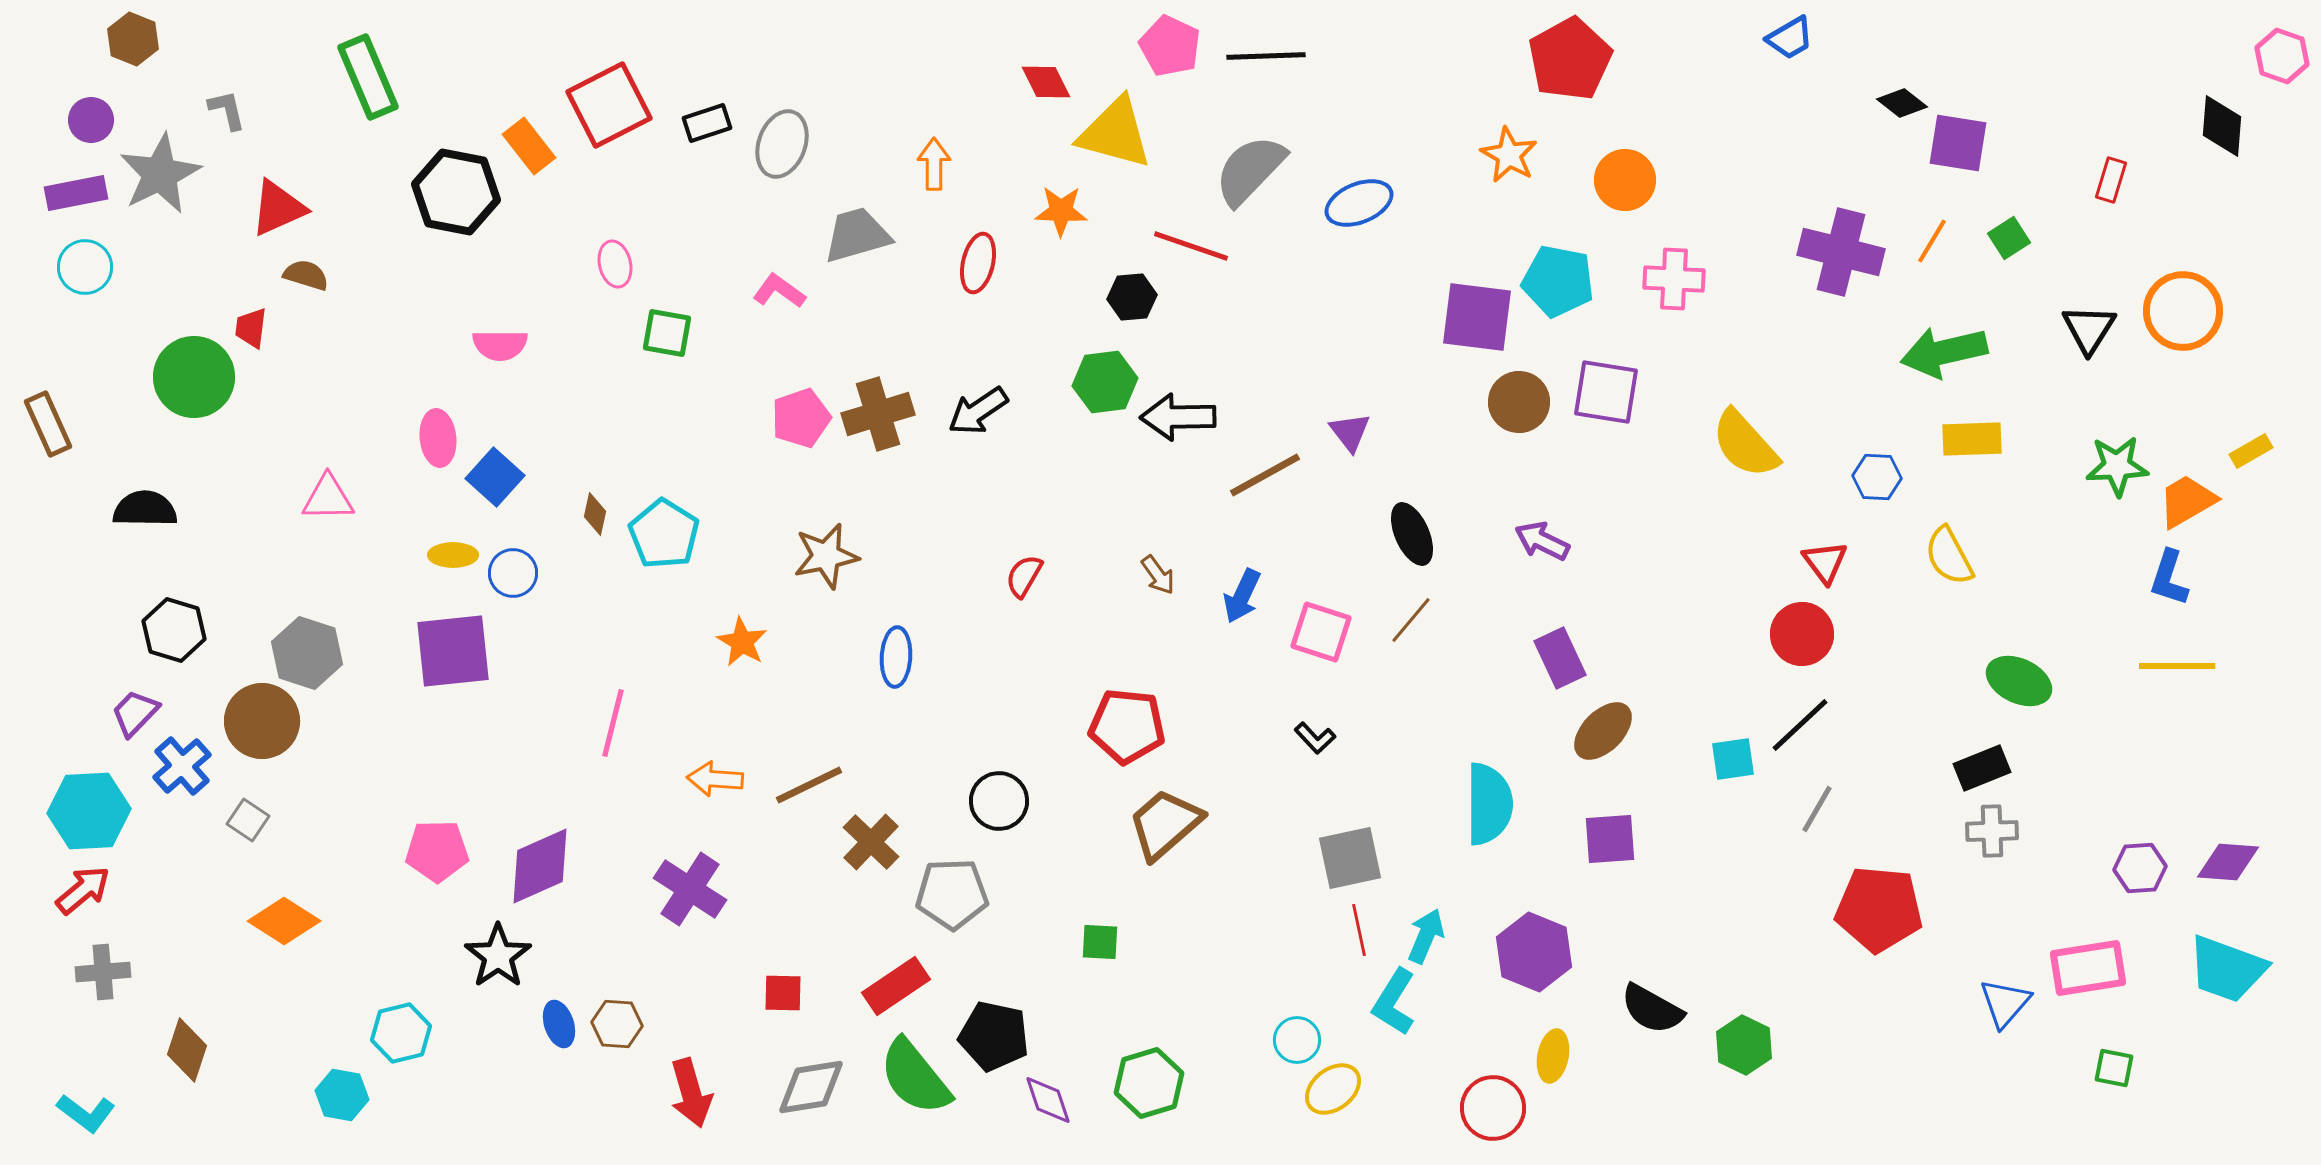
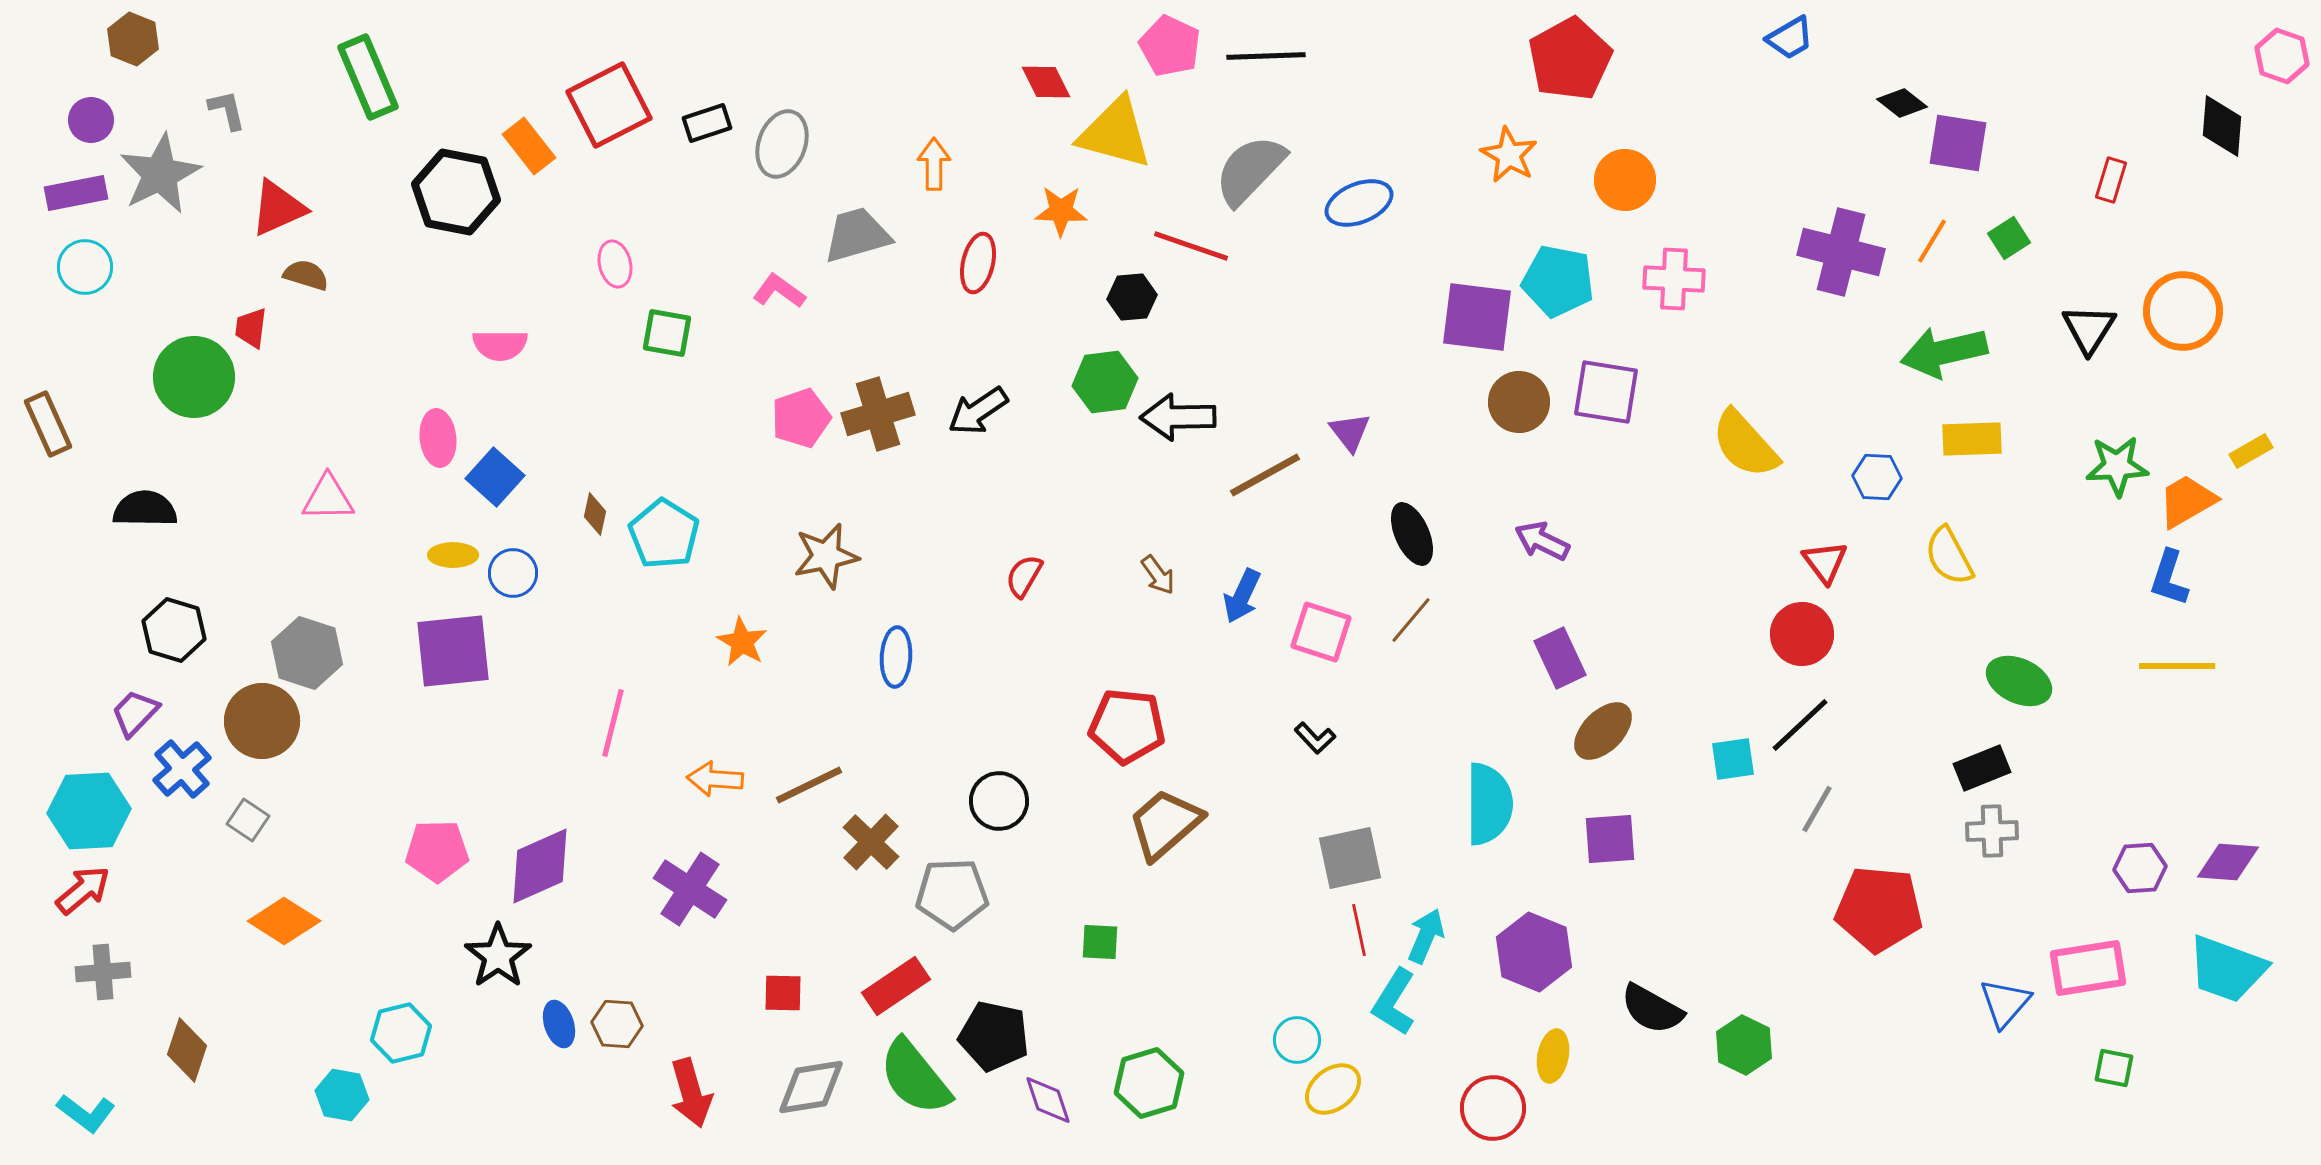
blue cross at (182, 766): moved 3 px down
